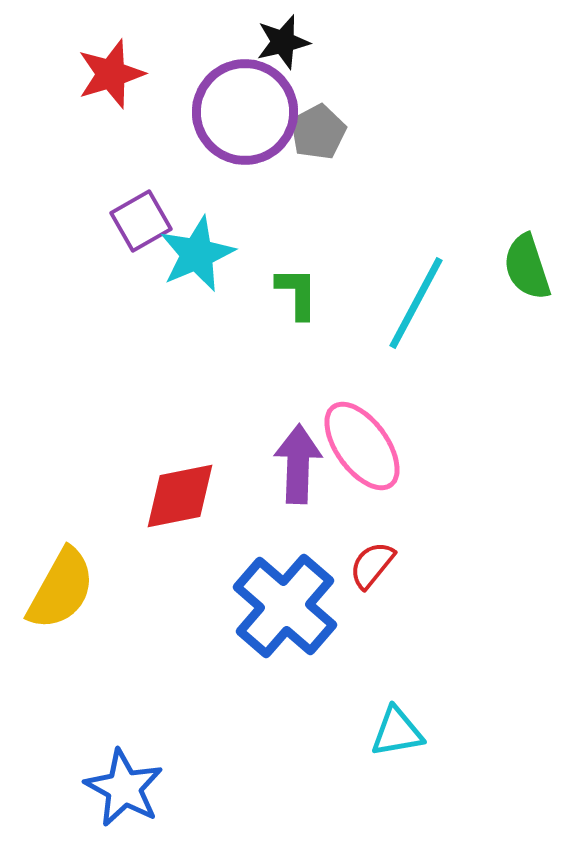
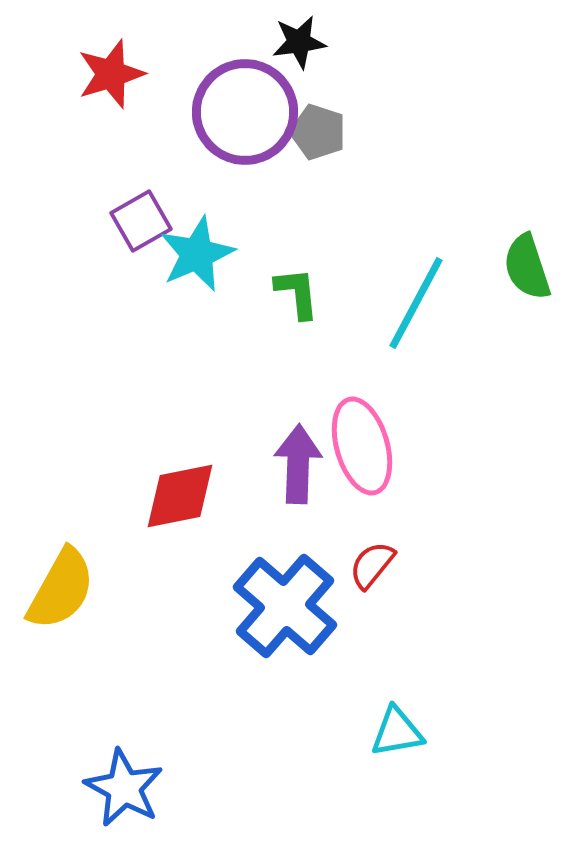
black star: moved 16 px right; rotated 6 degrees clockwise
gray pentagon: rotated 26 degrees counterclockwise
green L-shape: rotated 6 degrees counterclockwise
pink ellipse: rotated 20 degrees clockwise
